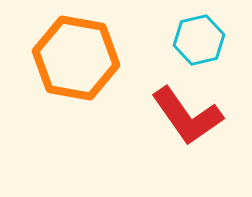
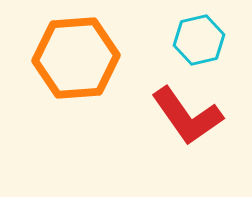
orange hexagon: rotated 14 degrees counterclockwise
